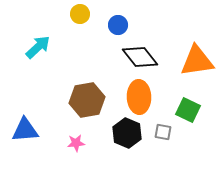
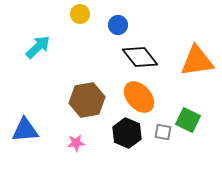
orange ellipse: rotated 40 degrees counterclockwise
green square: moved 10 px down
